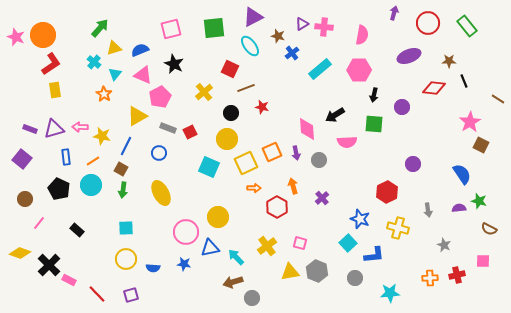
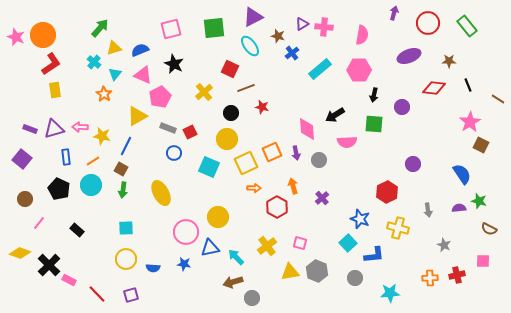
black line at (464, 81): moved 4 px right, 4 px down
blue circle at (159, 153): moved 15 px right
